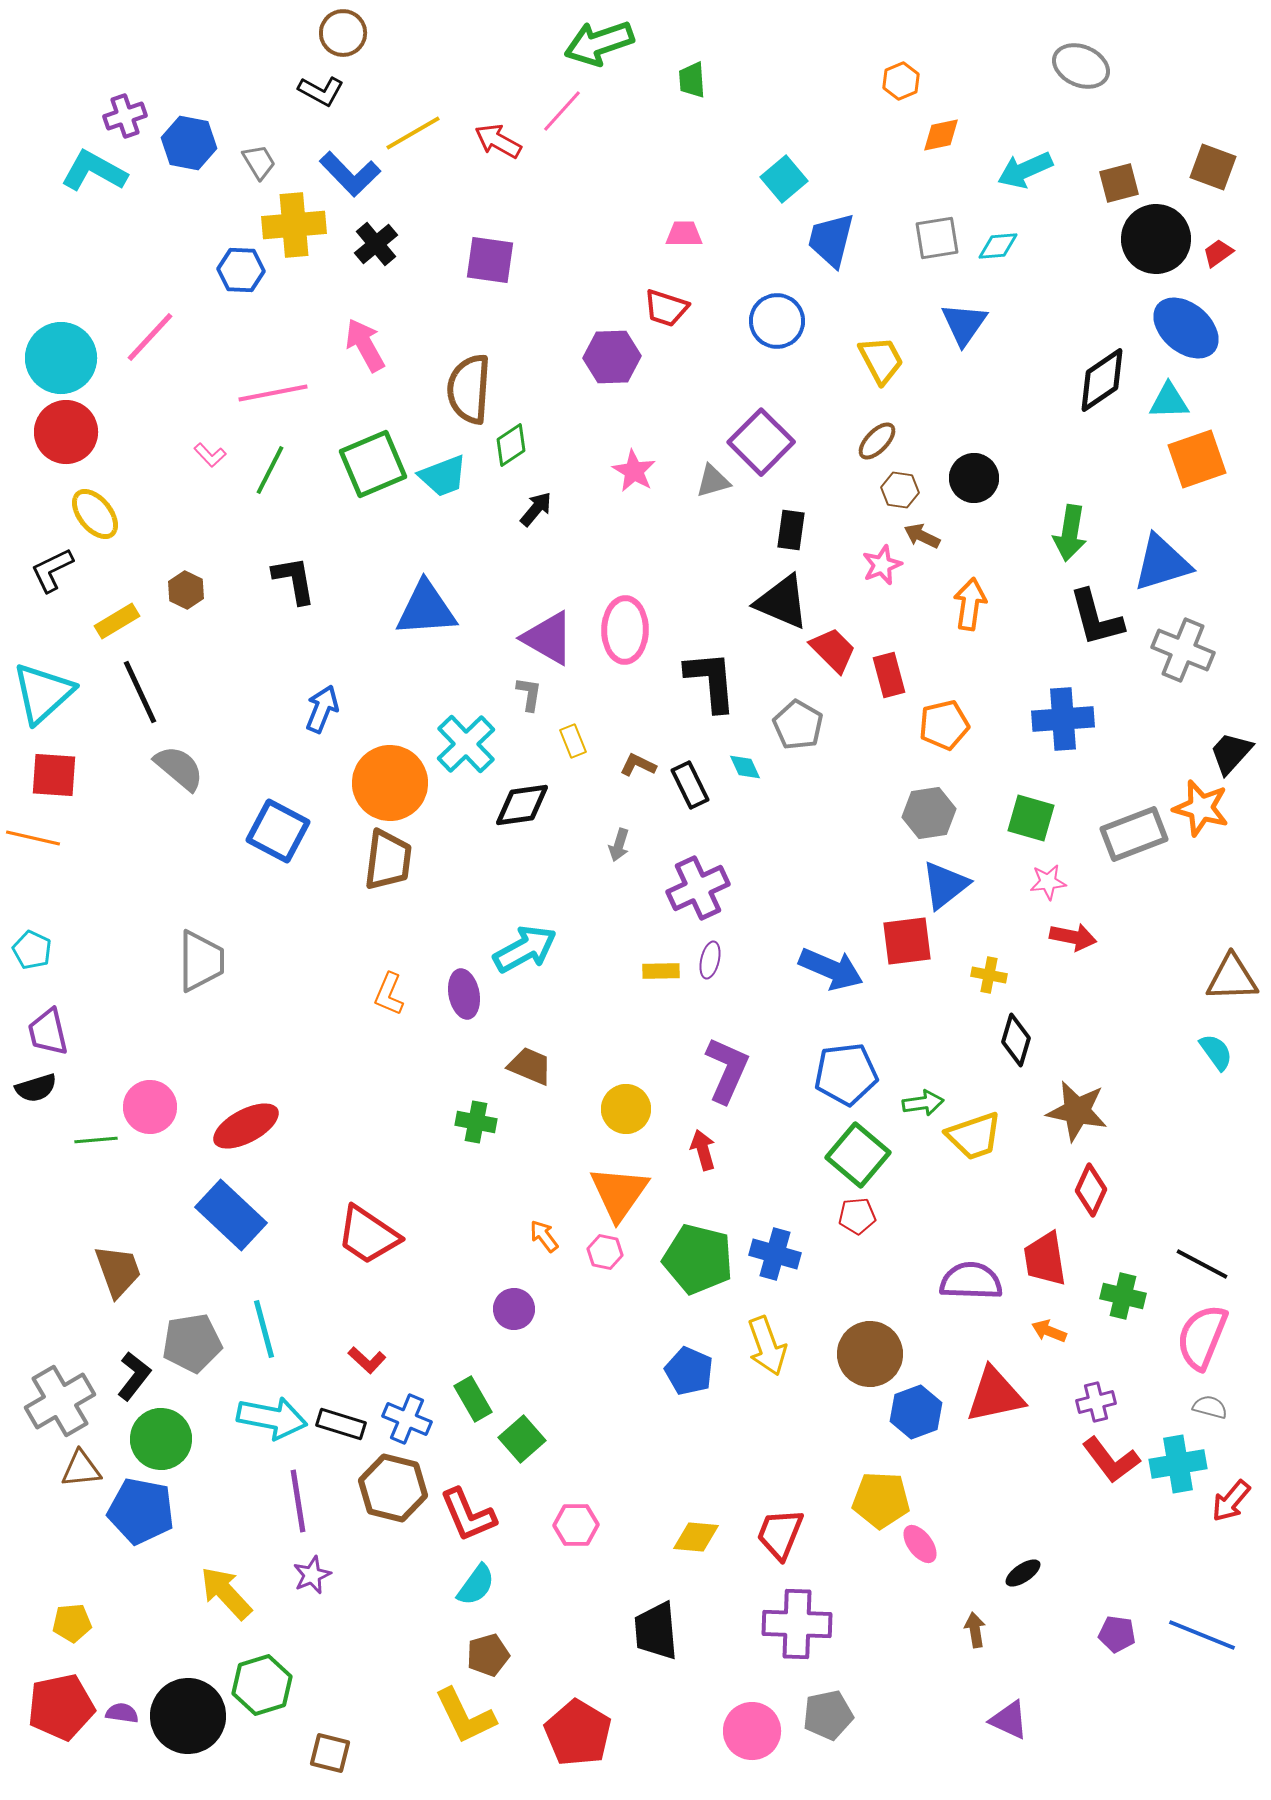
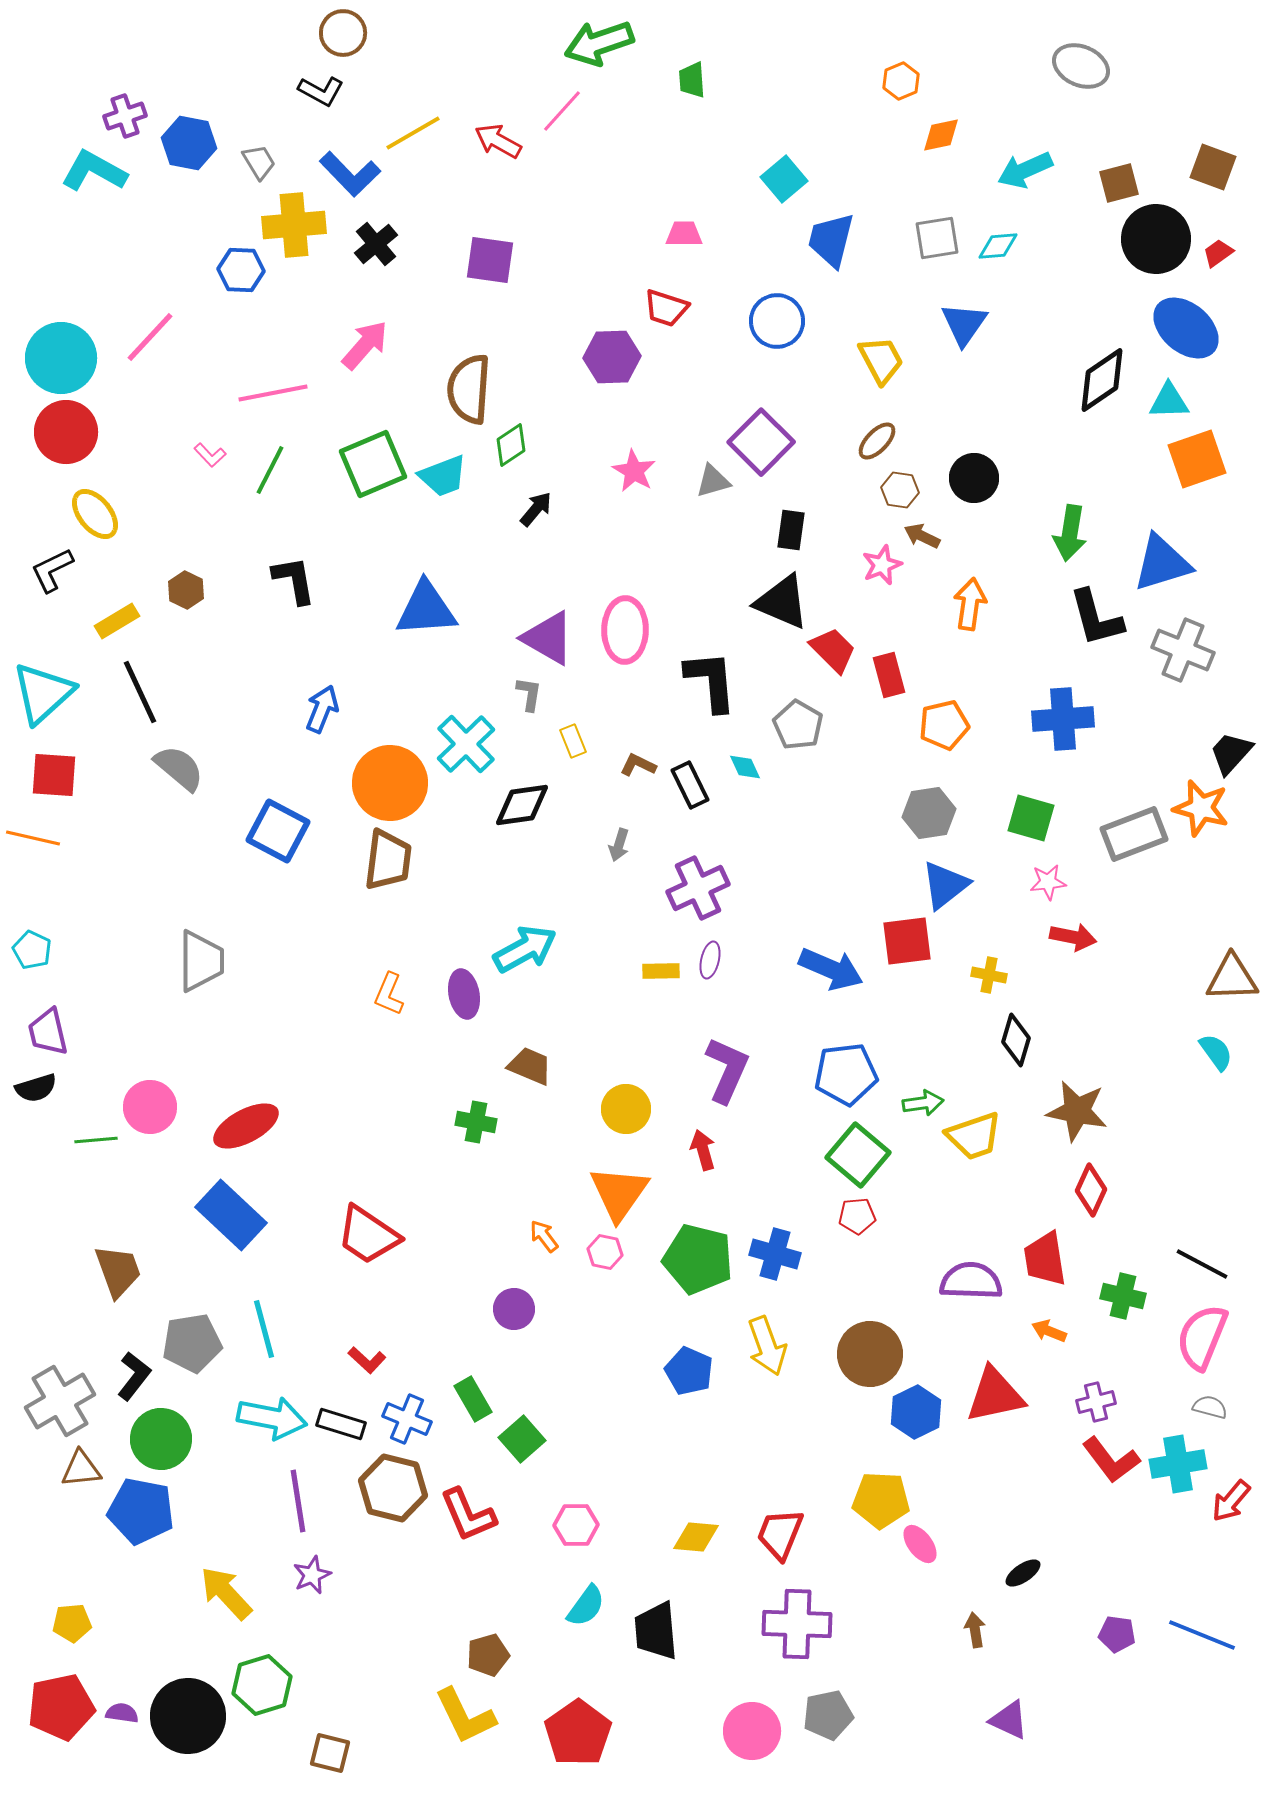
pink arrow at (365, 345): rotated 70 degrees clockwise
blue hexagon at (916, 1412): rotated 6 degrees counterclockwise
cyan semicircle at (476, 1585): moved 110 px right, 21 px down
red pentagon at (578, 1733): rotated 6 degrees clockwise
